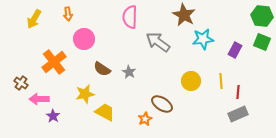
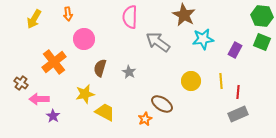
brown semicircle: moved 2 px left, 1 px up; rotated 72 degrees clockwise
